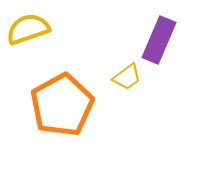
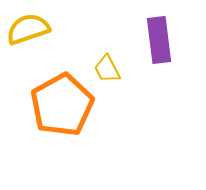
purple rectangle: rotated 30 degrees counterclockwise
yellow trapezoid: moved 20 px left, 8 px up; rotated 100 degrees clockwise
